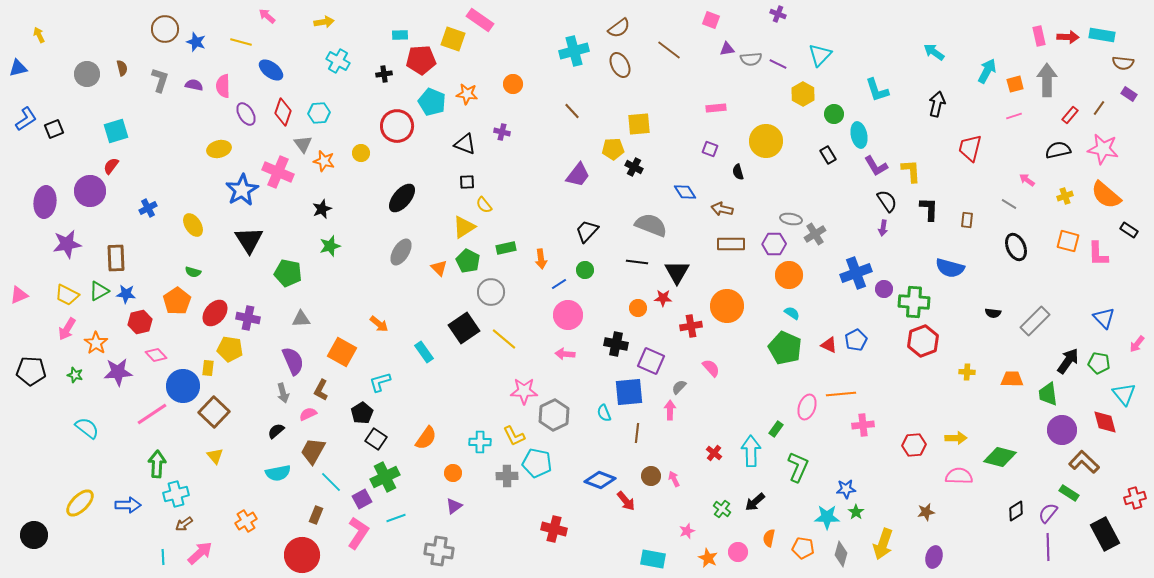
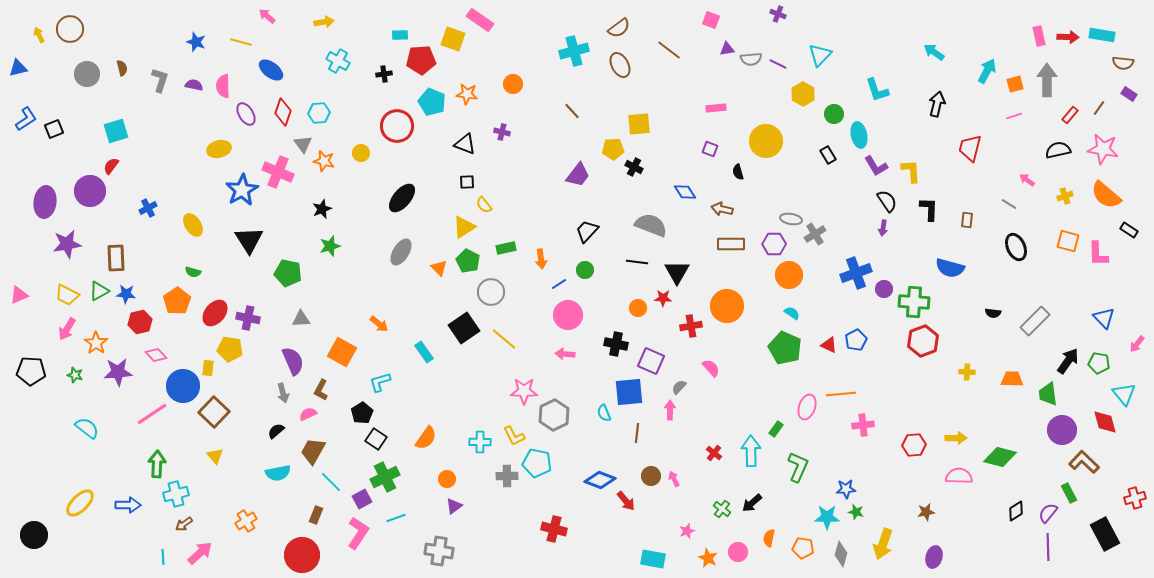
brown circle at (165, 29): moved 95 px left
orange circle at (453, 473): moved 6 px left, 6 px down
green rectangle at (1069, 493): rotated 30 degrees clockwise
black arrow at (755, 502): moved 3 px left, 1 px down
green star at (856, 512): rotated 21 degrees counterclockwise
